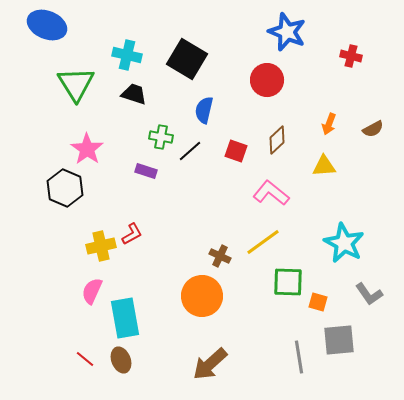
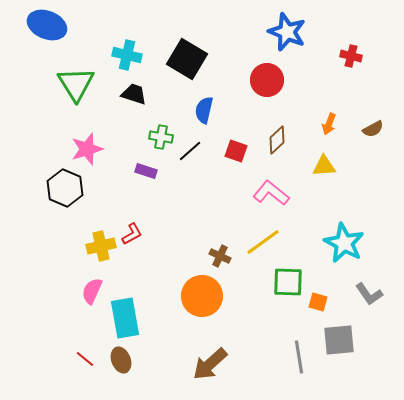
pink star: rotated 20 degrees clockwise
